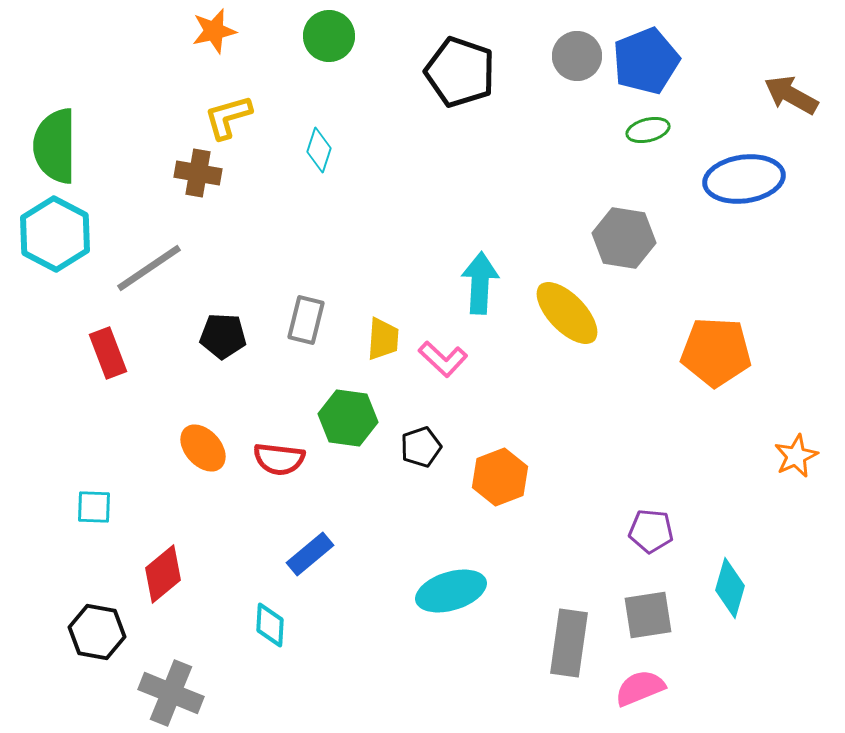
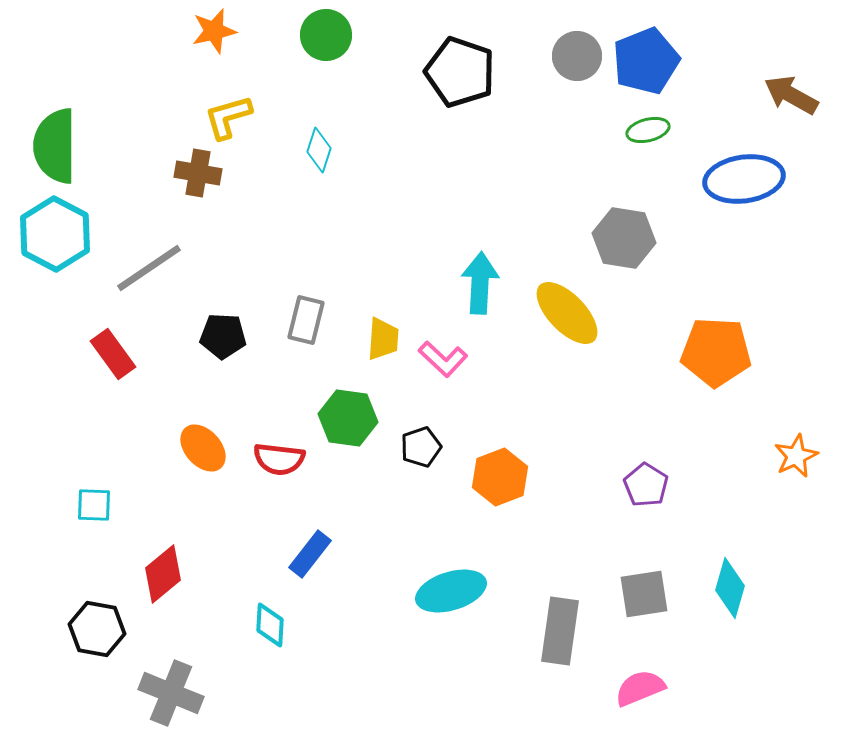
green circle at (329, 36): moved 3 px left, 1 px up
red rectangle at (108, 353): moved 5 px right, 1 px down; rotated 15 degrees counterclockwise
cyan square at (94, 507): moved 2 px up
purple pentagon at (651, 531): moved 5 px left, 46 px up; rotated 27 degrees clockwise
blue rectangle at (310, 554): rotated 12 degrees counterclockwise
gray square at (648, 615): moved 4 px left, 21 px up
black hexagon at (97, 632): moved 3 px up
gray rectangle at (569, 643): moved 9 px left, 12 px up
